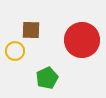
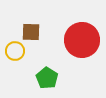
brown square: moved 2 px down
green pentagon: rotated 15 degrees counterclockwise
